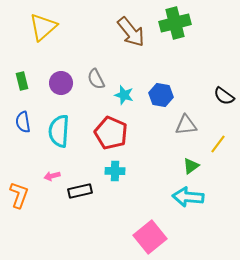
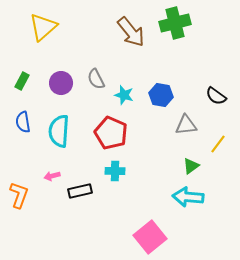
green rectangle: rotated 42 degrees clockwise
black semicircle: moved 8 px left
